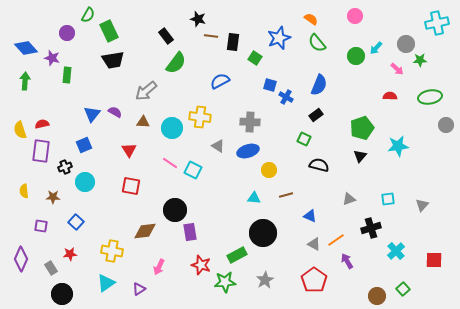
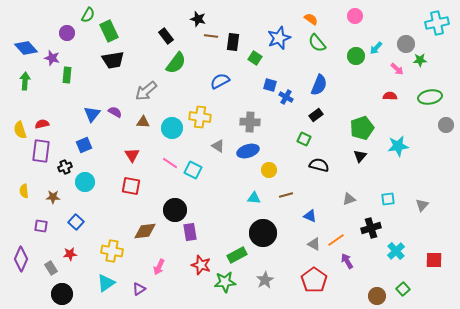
red triangle at (129, 150): moved 3 px right, 5 px down
